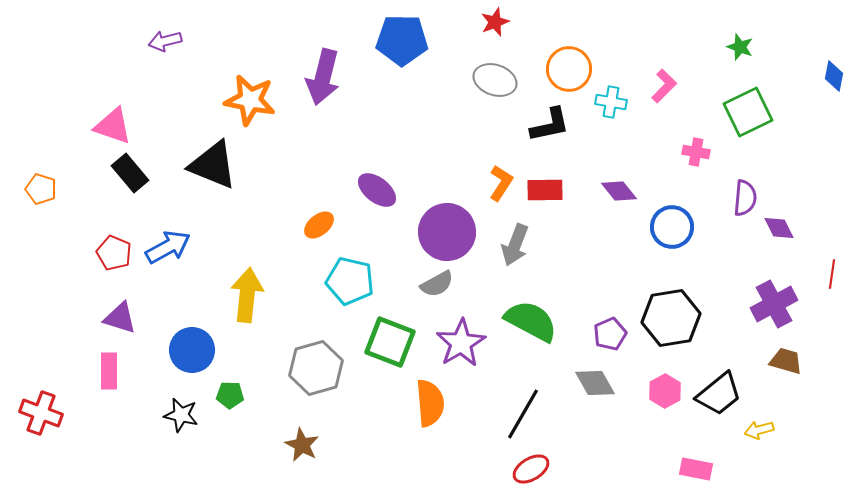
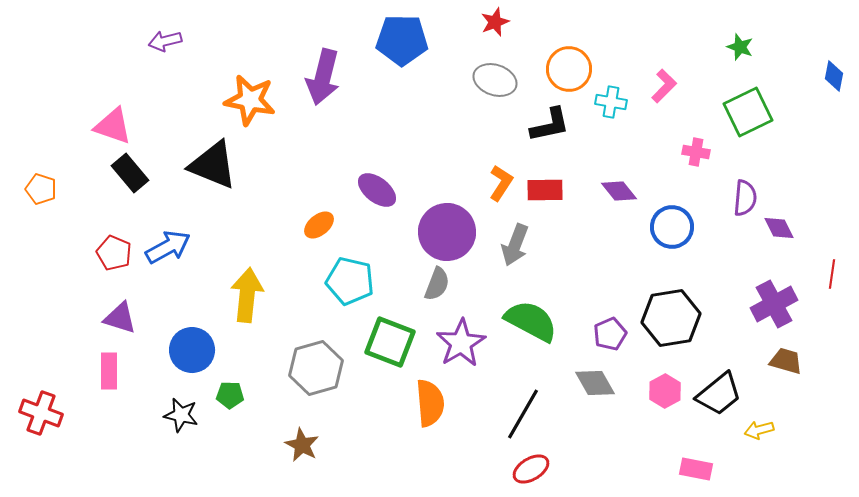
gray semicircle at (437, 284): rotated 40 degrees counterclockwise
